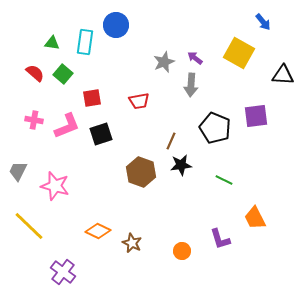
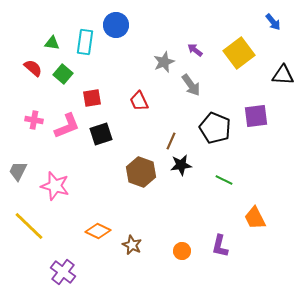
blue arrow: moved 10 px right
yellow square: rotated 24 degrees clockwise
purple arrow: moved 8 px up
red semicircle: moved 2 px left, 5 px up
gray arrow: rotated 40 degrees counterclockwise
red trapezoid: rotated 75 degrees clockwise
purple L-shape: moved 7 px down; rotated 30 degrees clockwise
brown star: moved 2 px down
